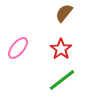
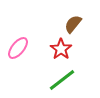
brown semicircle: moved 9 px right, 11 px down
